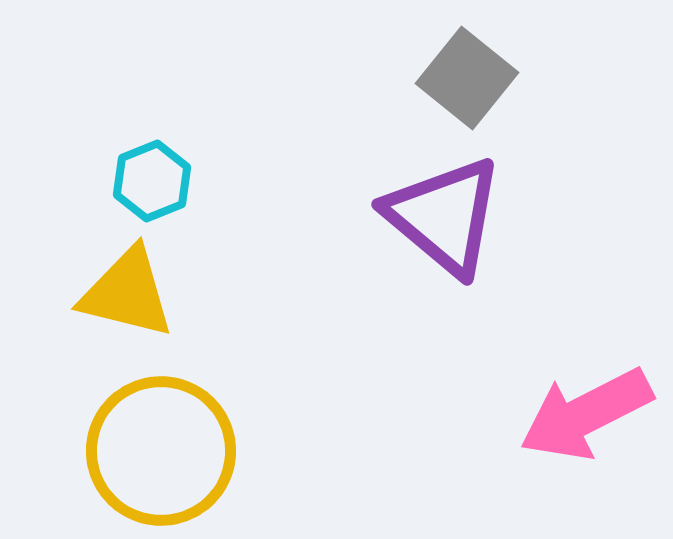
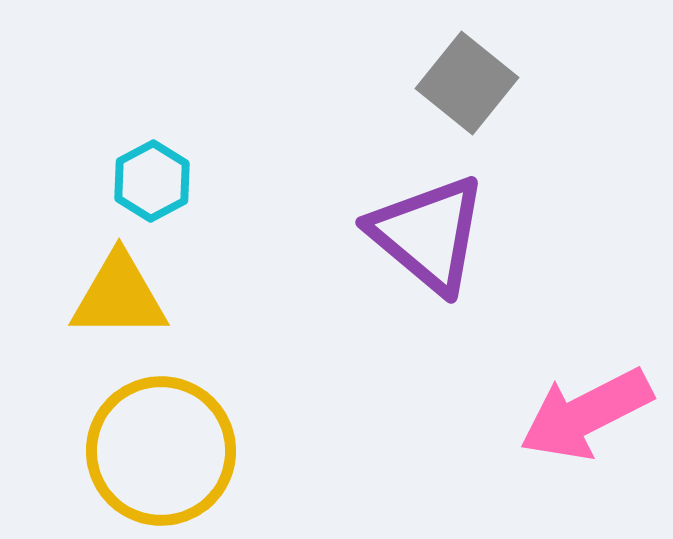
gray square: moved 5 px down
cyan hexagon: rotated 6 degrees counterclockwise
purple triangle: moved 16 px left, 18 px down
yellow triangle: moved 8 px left, 3 px down; rotated 14 degrees counterclockwise
